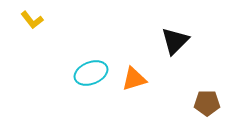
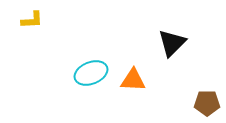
yellow L-shape: rotated 55 degrees counterclockwise
black triangle: moved 3 px left, 2 px down
orange triangle: moved 1 px left, 1 px down; rotated 20 degrees clockwise
